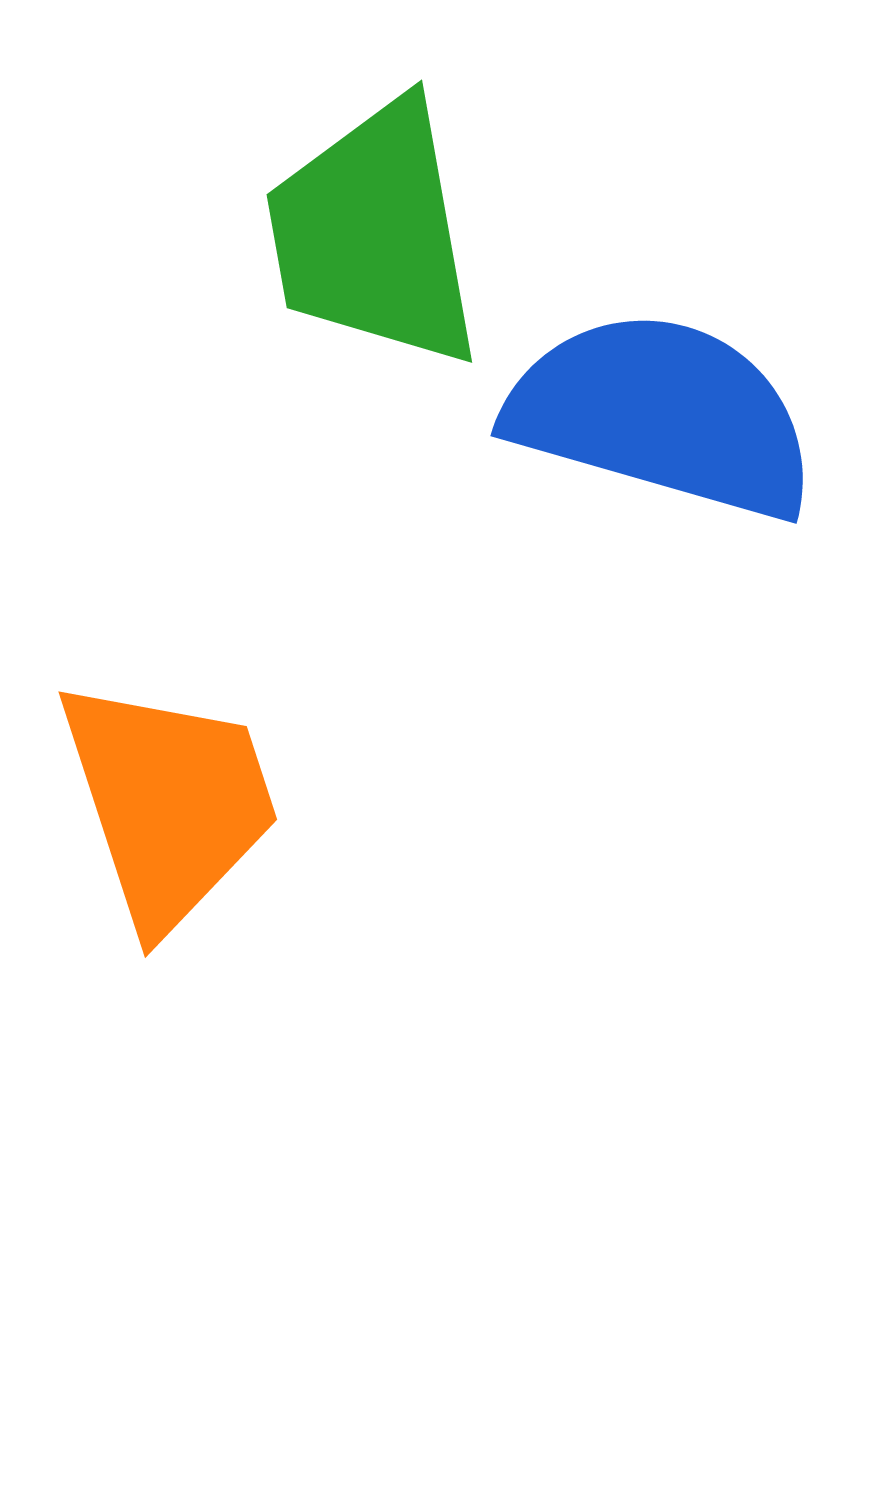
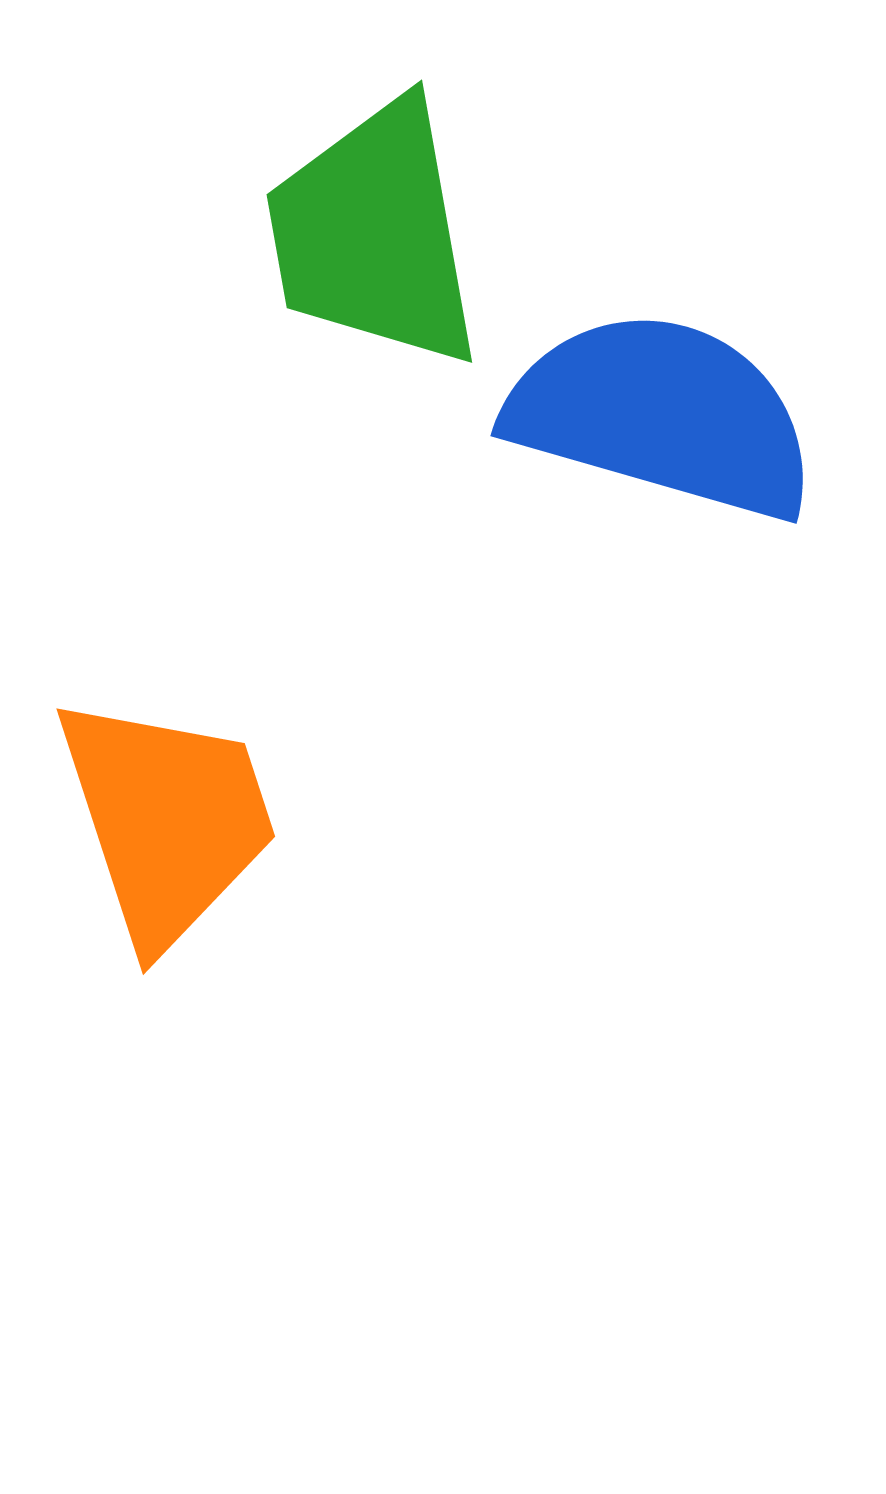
orange trapezoid: moved 2 px left, 17 px down
